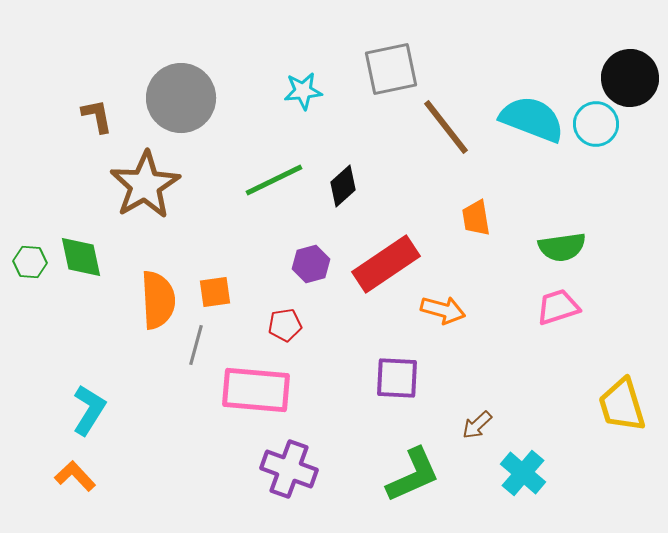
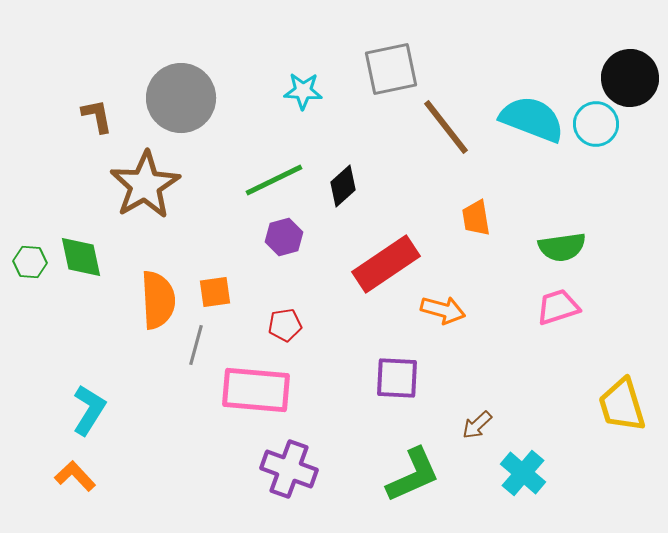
cyan star: rotated 9 degrees clockwise
purple hexagon: moved 27 px left, 27 px up
